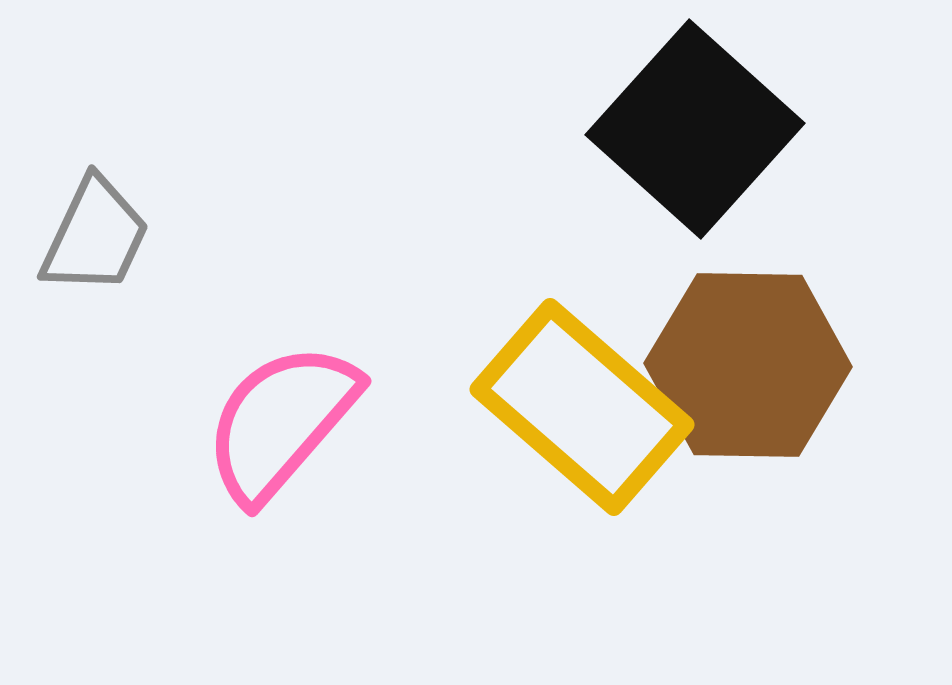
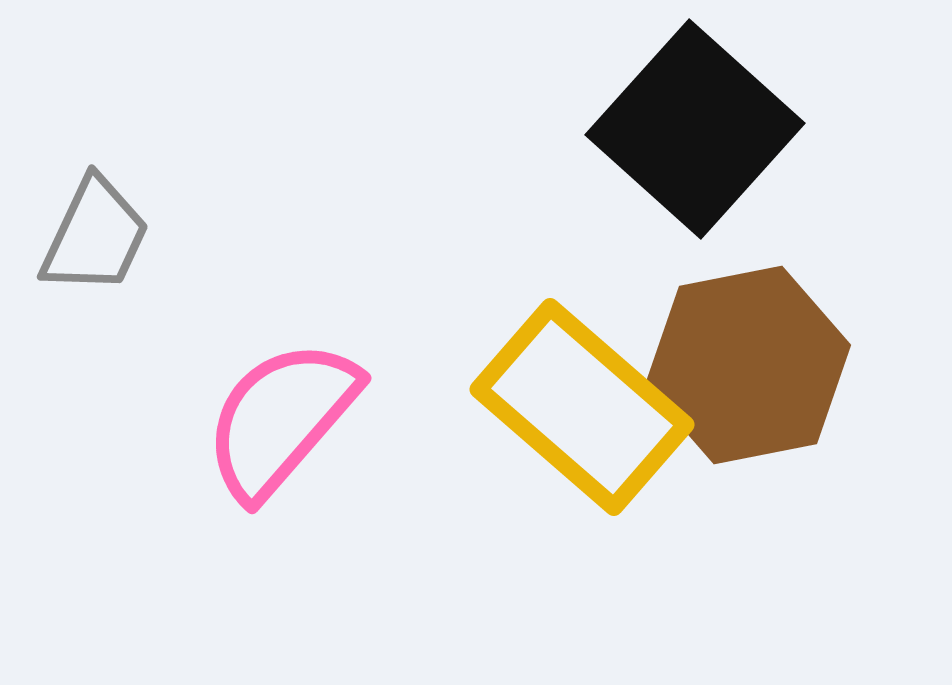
brown hexagon: rotated 12 degrees counterclockwise
pink semicircle: moved 3 px up
